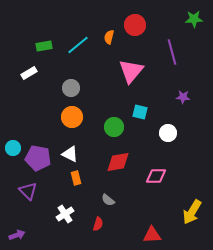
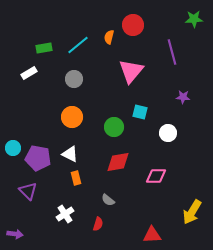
red circle: moved 2 px left
green rectangle: moved 2 px down
gray circle: moved 3 px right, 9 px up
purple arrow: moved 2 px left, 1 px up; rotated 28 degrees clockwise
